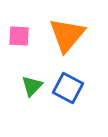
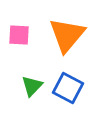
pink square: moved 1 px up
